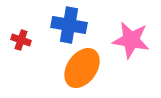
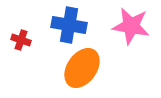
pink star: moved 14 px up
